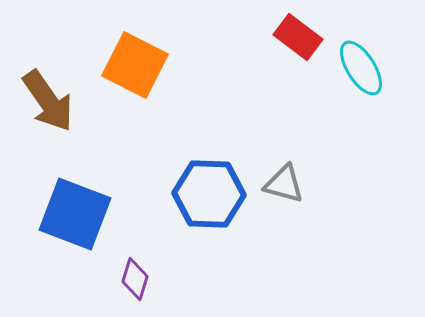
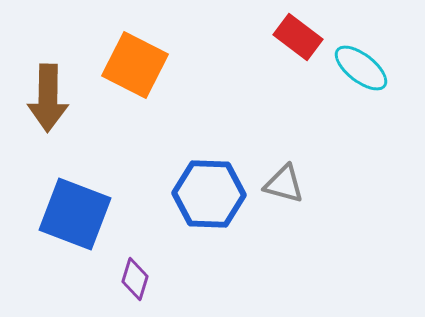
cyan ellipse: rotated 20 degrees counterclockwise
brown arrow: moved 3 px up; rotated 36 degrees clockwise
